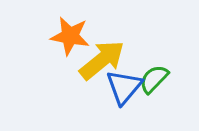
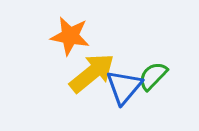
yellow arrow: moved 10 px left, 13 px down
green semicircle: moved 1 px left, 3 px up
